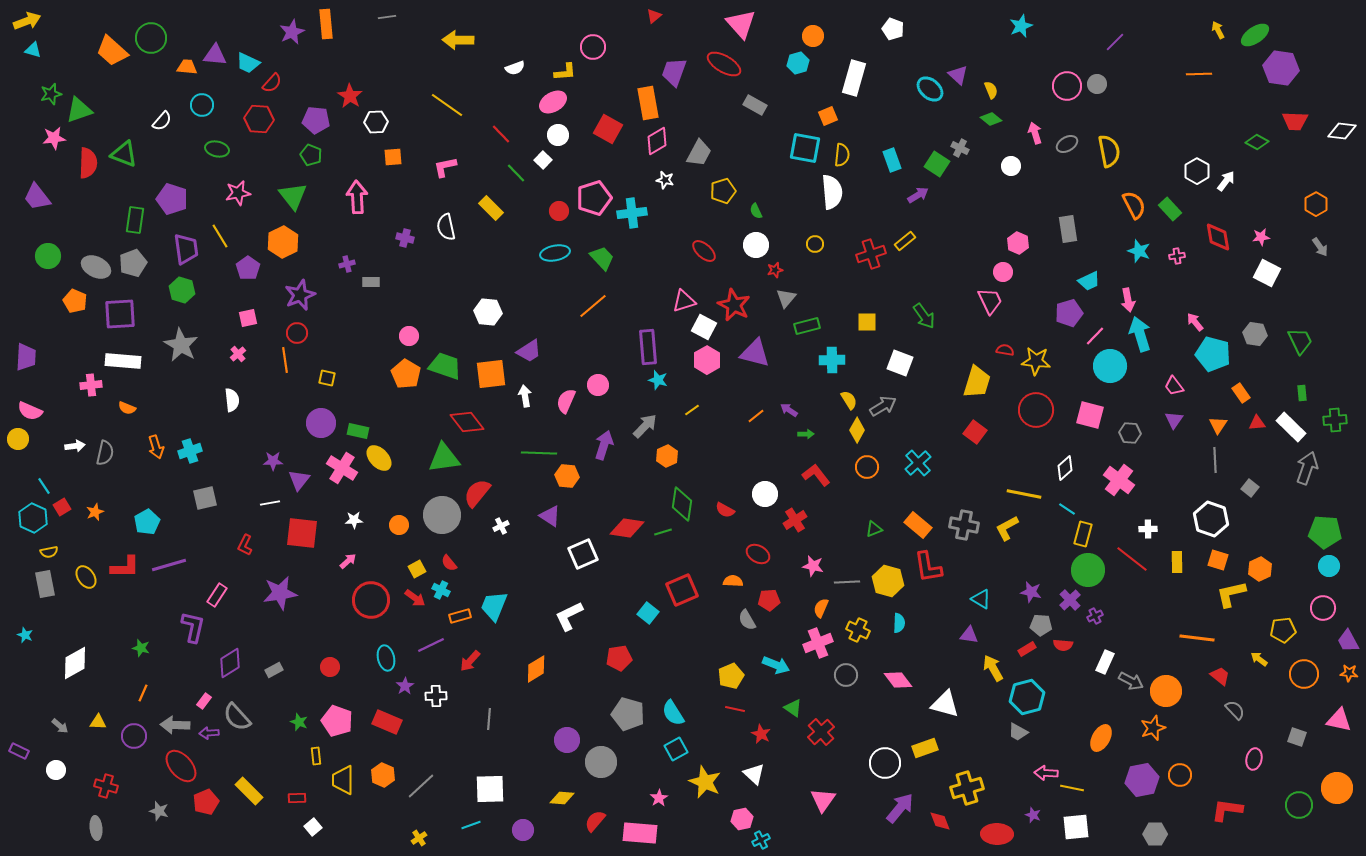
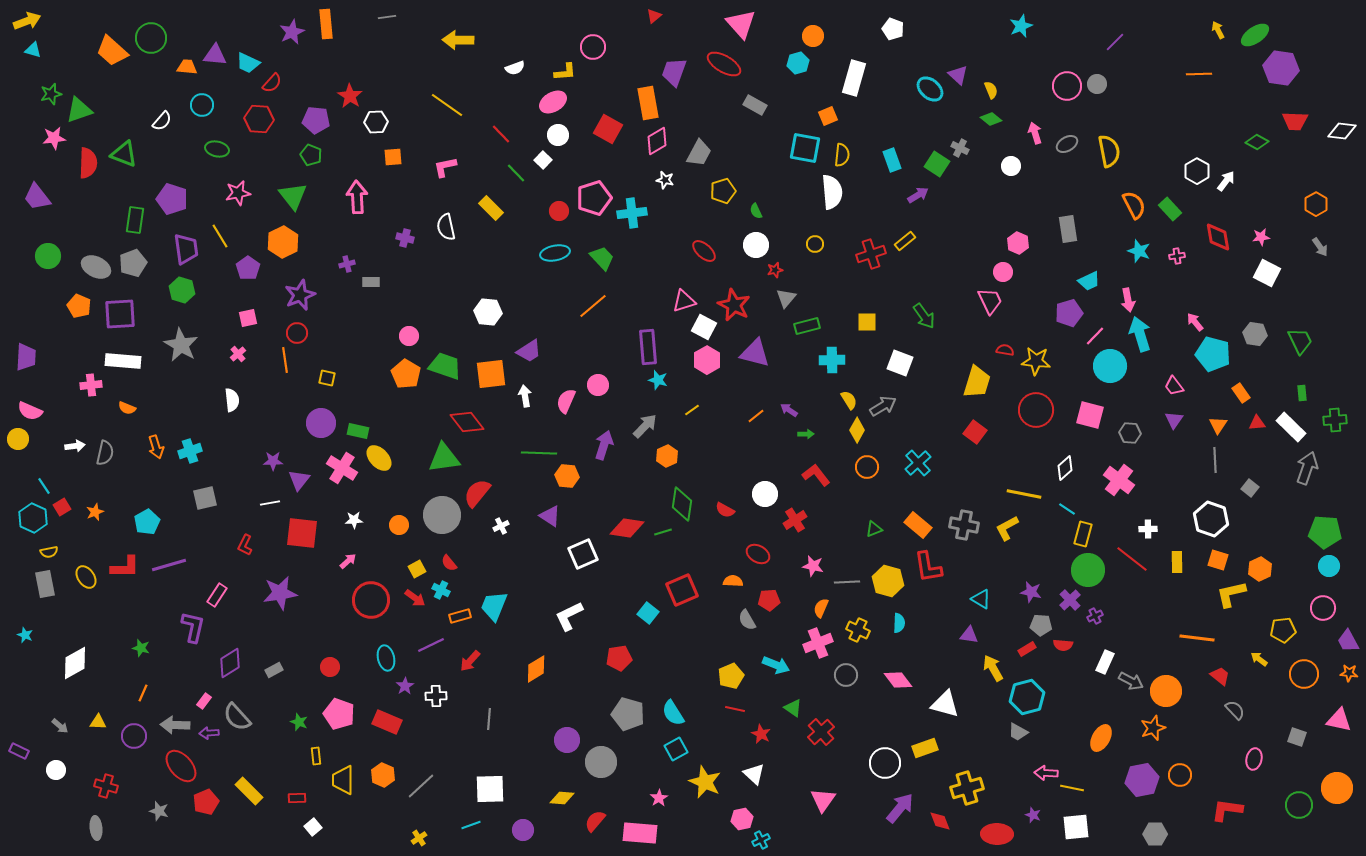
orange pentagon at (75, 301): moved 4 px right, 5 px down
pink pentagon at (337, 721): moved 2 px right, 7 px up
